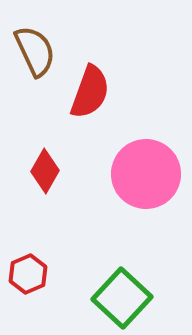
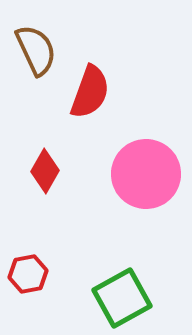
brown semicircle: moved 1 px right, 1 px up
red hexagon: rotated 12 degrees clockwise
green square: rotated 18 degrees clockwise
